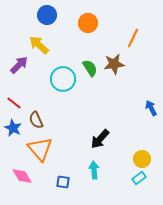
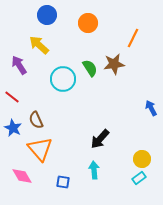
purple arrow: rotated 78 degrees counterclockwise
red line: moved 2 px left, 6 px up
